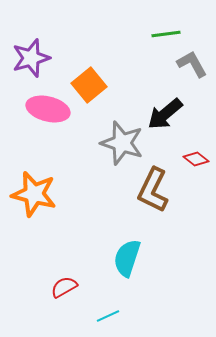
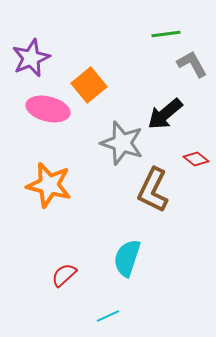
purple star: rotated 6 degrees counterclockwise
orange star: moved 15 px right, 9 px up
red semicircle: moved 12 px up; rotated 12 degrees counterclockwise
